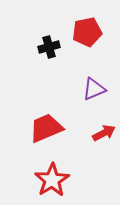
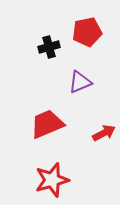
purple triangle: moved 14 px left, 7 px up
red trapezoid: moved 1 px right, 4 px up
red star: rotated 16 degrees clockwise
